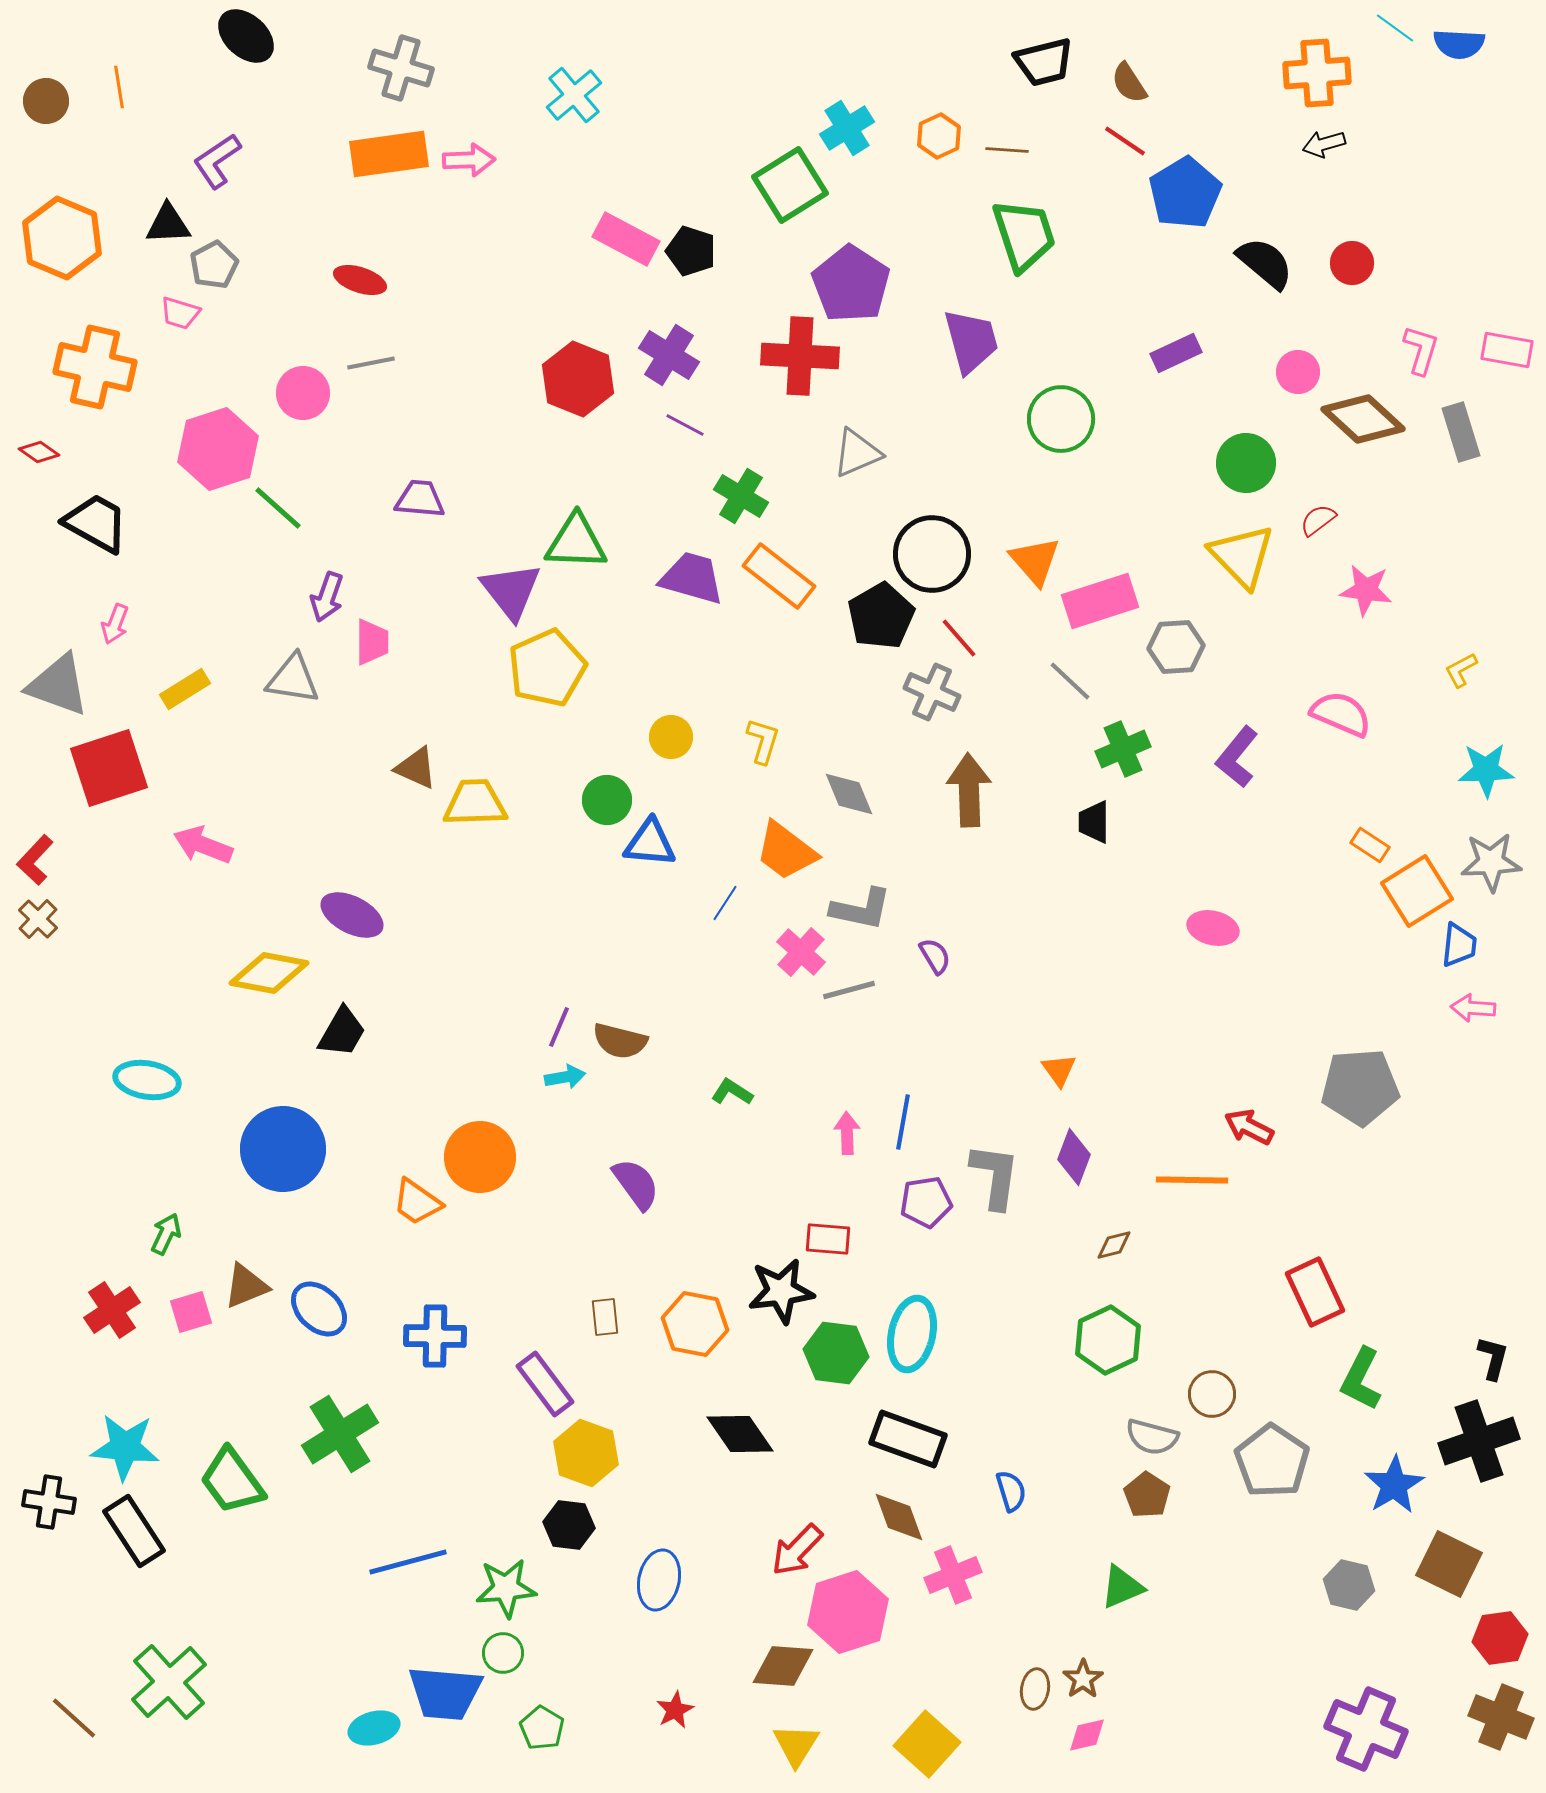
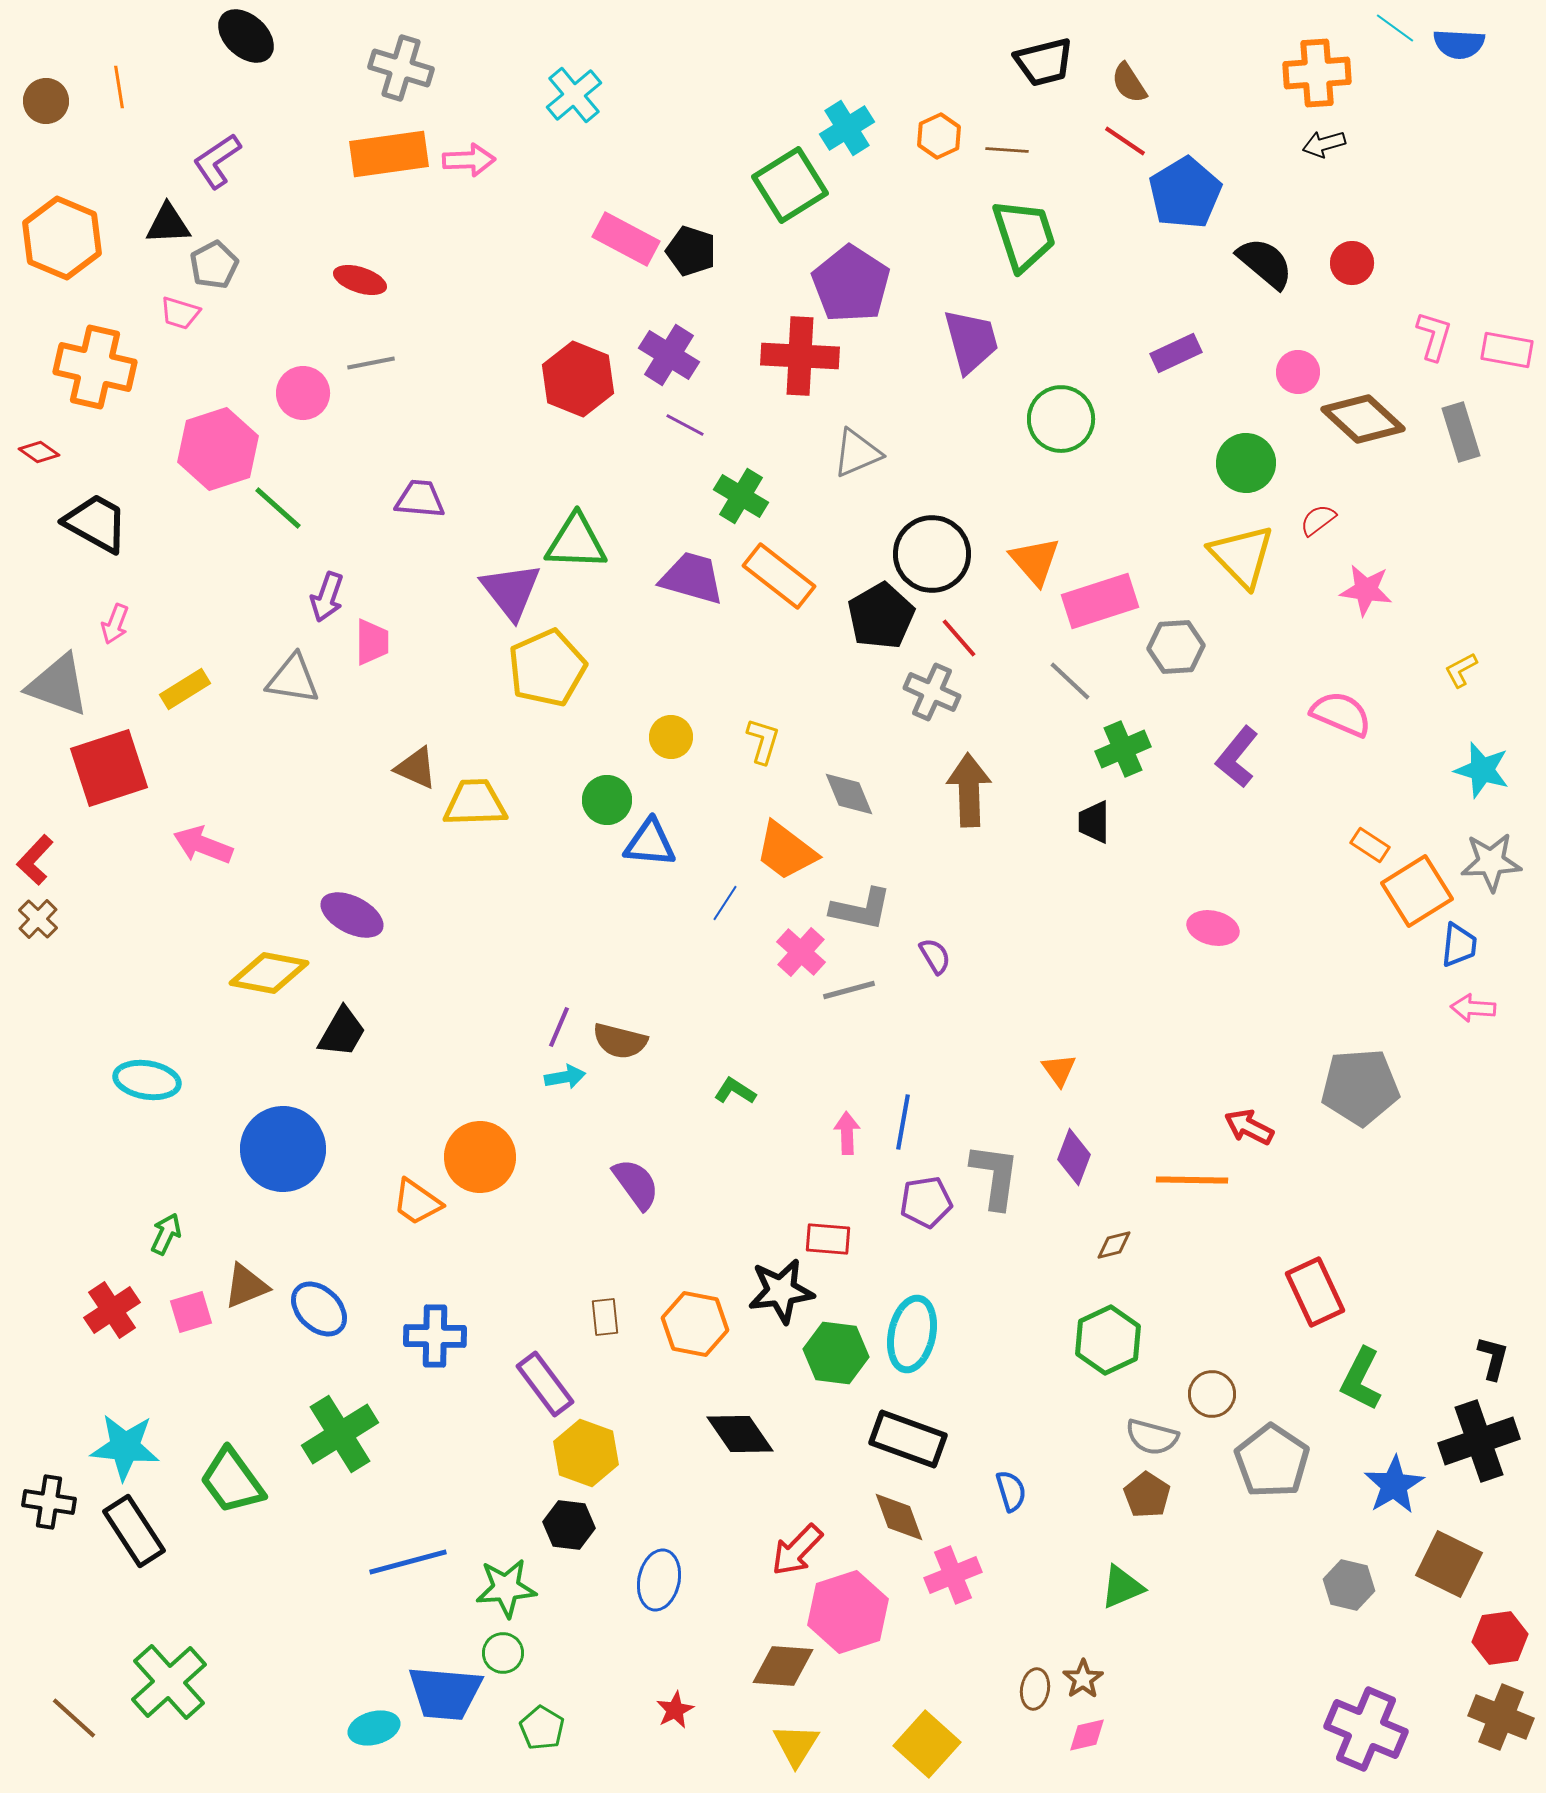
pink L-shape at (1421, 350): moved 13 px right, 14 px up
cyan star at (1486, 770): moved 4 px left; rotated 18 degrees clockwise
green L-shape at (732, 1092): moved 3 px right, 1 px up
